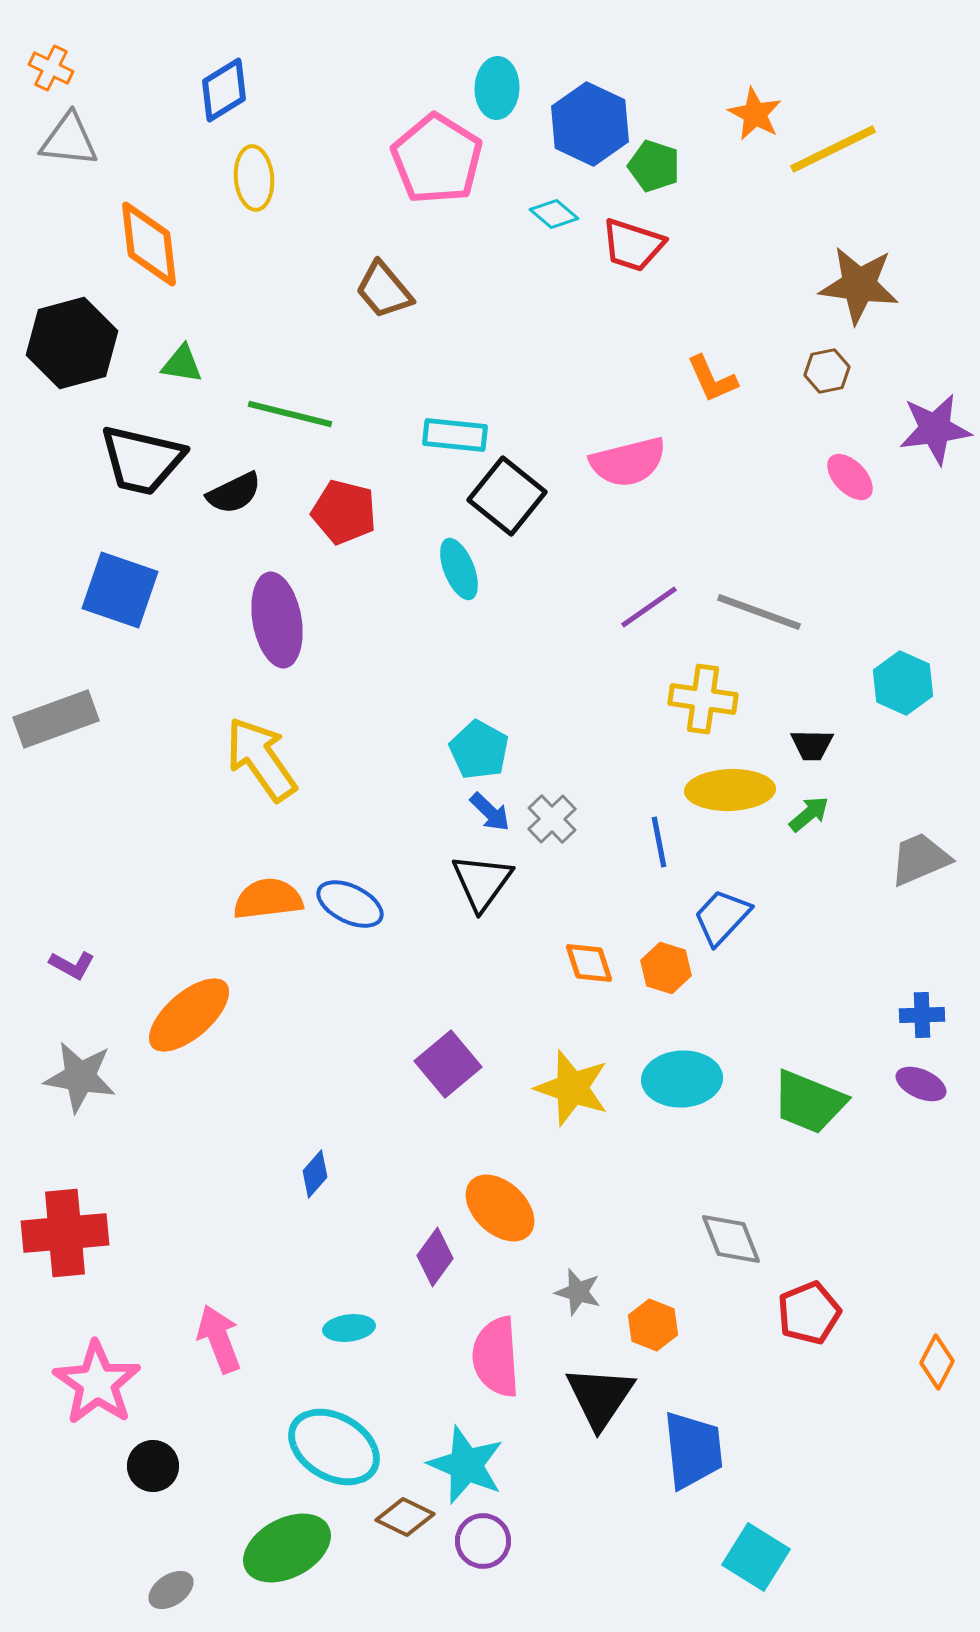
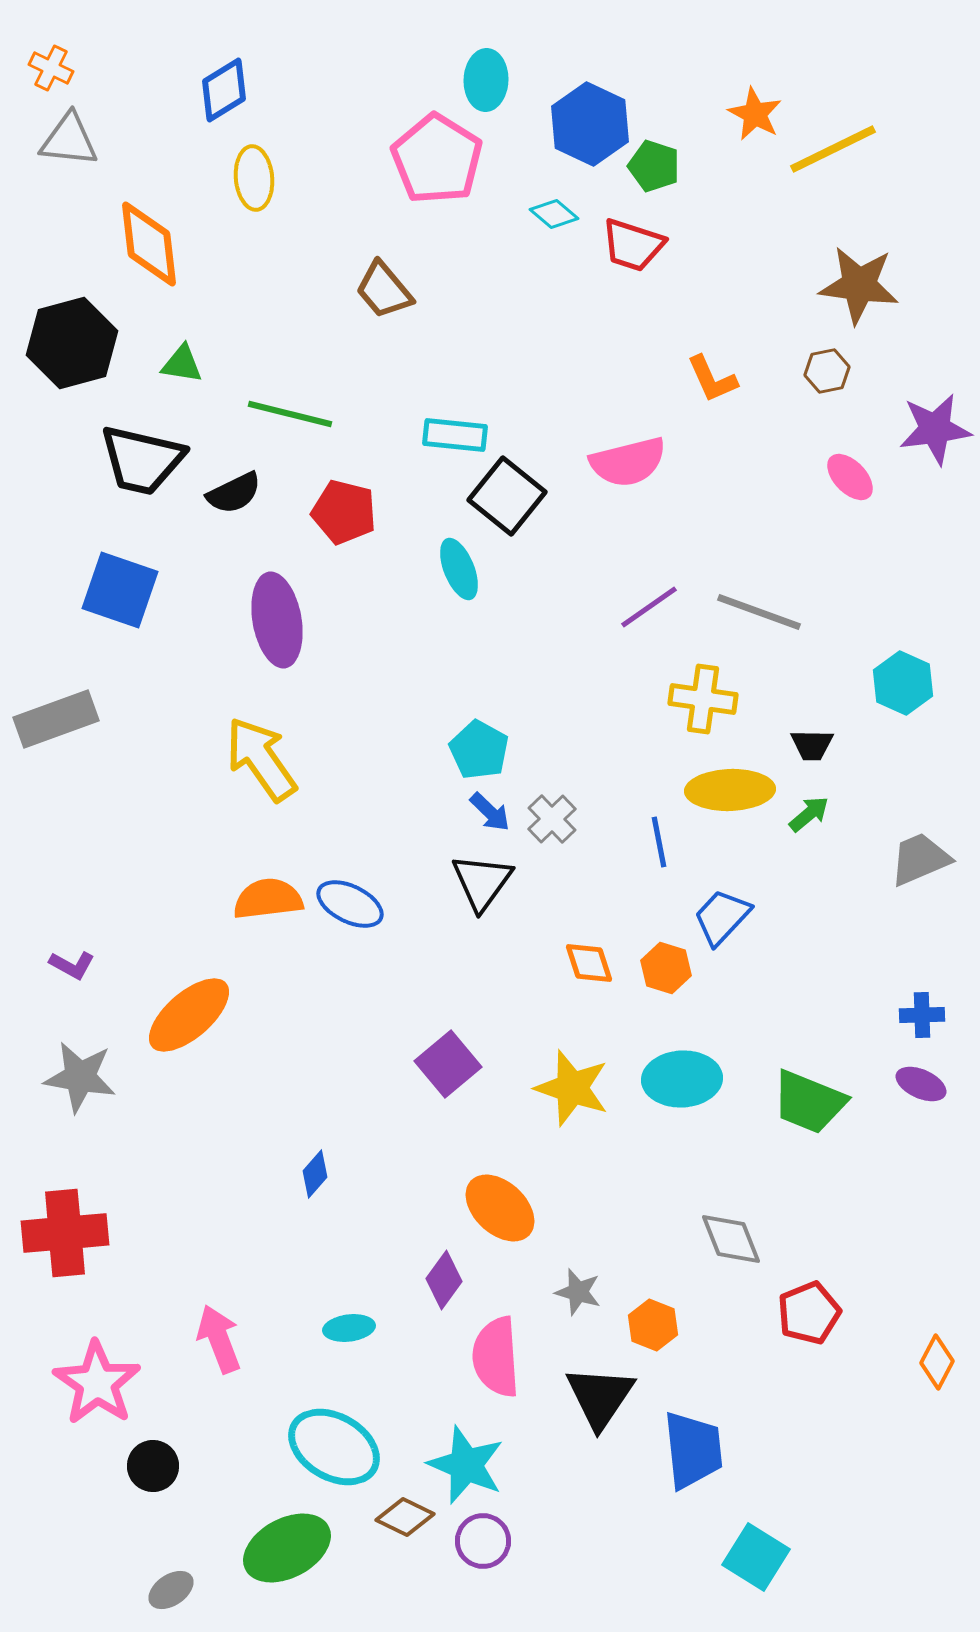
cyan ellipse at (497, 88): moved 11 px left, 8 px up
purple diamond at (435, 1257): moved 9 px right, 23 px down
